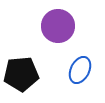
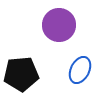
purple circle: moved 1 px right, 1 px up
